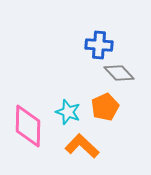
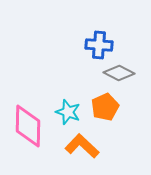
gray diamond: rotated 20 degrees counterclockwise
